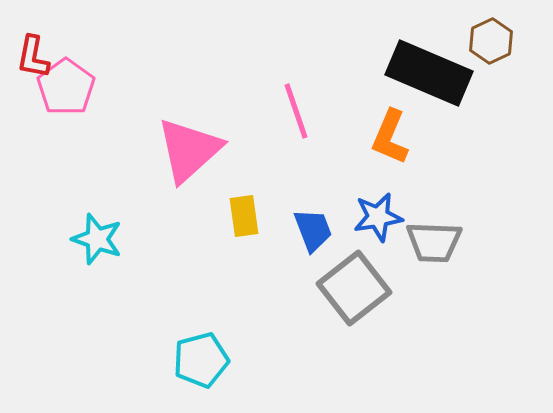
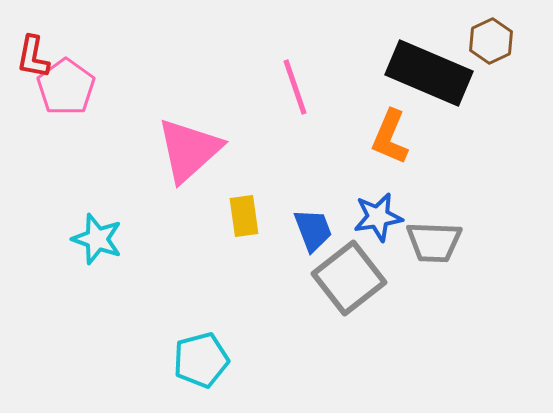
pink line: moved 1 px left, 24 px up
gray square: moved 5 px left, 10 px up
